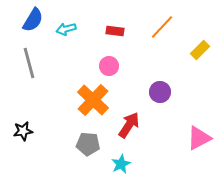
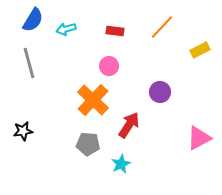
yellow rectangle: rotated 18 degrees clockwise
